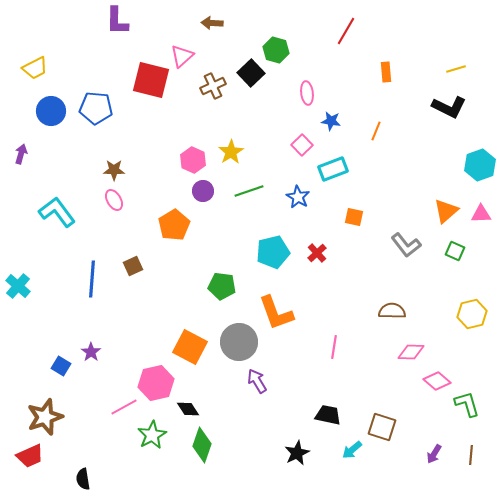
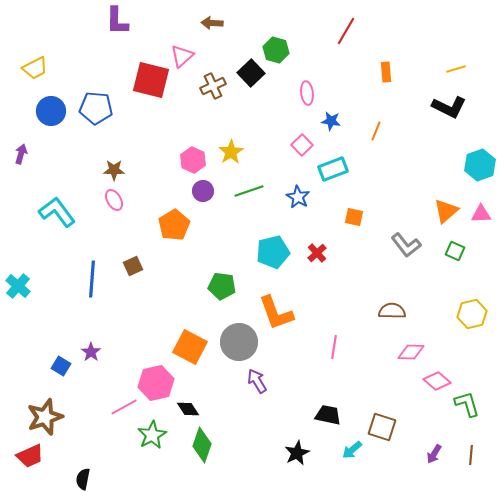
black semicircle at (83, 479): rotated 20 degrees clockwise
